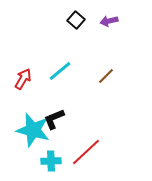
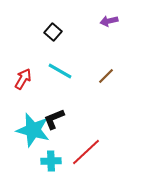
black square: moved 23 px left, 12 px down
cyan line: rotated 70 degrees clockwise
